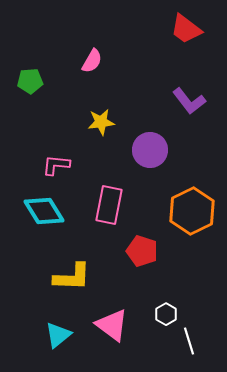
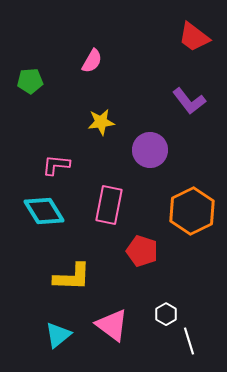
red trapezoid: moved 8 px right, 8 px down
